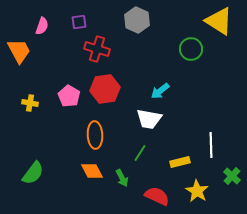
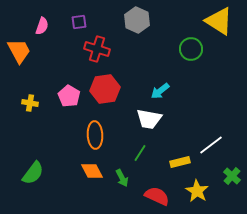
white line: rotated 55 degrees clockwise
